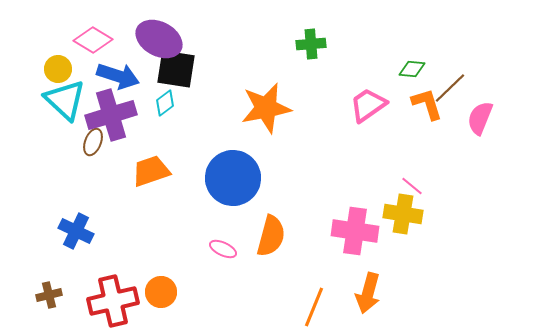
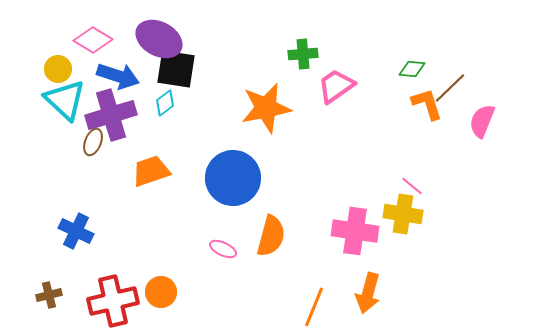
green cross: moved 8 px left, 10 px down
pink trapezoid: moved 32 px left, 19 px up
pink semicircle: moved 2 px right, 3 px down
